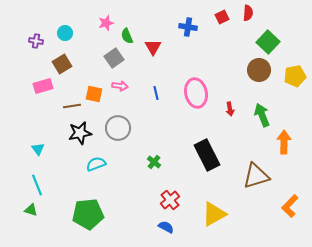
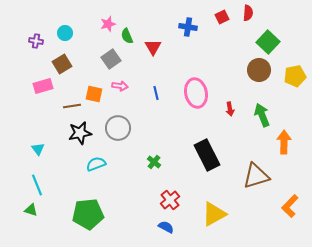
pink star: moved 2 px right, 1 px down
gray square: moved 3 px left, 1 px down
